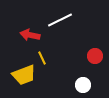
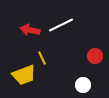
white line: moved 1 px right, 5 px down
red arrow: moved 5 px up
